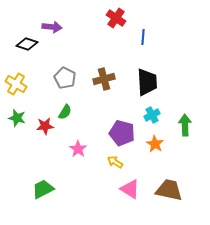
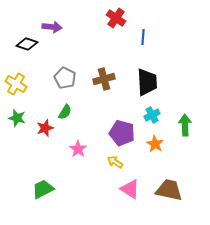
red star: moved 2 px down; rotated 12 degrees counterclockwise
